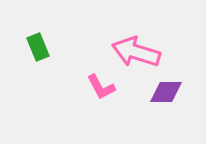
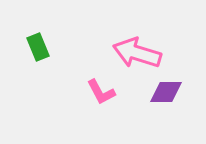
pink arrow: moved 1 px right, 1 px down
pink L-shape: moved 5 px down
